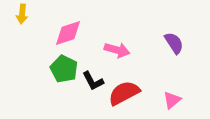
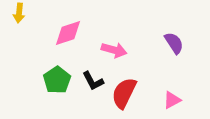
yellow arrow: moved 3 px left, 1 px up
pink arrow: moved 3 px left
green pentagon: moved 7 px left, 11 px down; rotated 12 degrees clockwise
red semicircle: rotated 36 degrees counterclockwise
pink triangle: rotated 12 degrees clockwise
